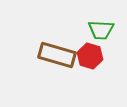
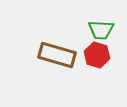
red hexagon: moved 7 px right, 1 px up
